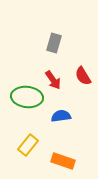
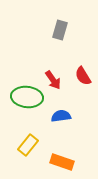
gray rectangle: moved 6 px right, 13 px up
orange rectangle: moved 1 px left, 1 px down
